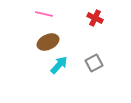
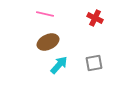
pink line: moved 1 px right
gray square: rotated 18 degrees clockwise
